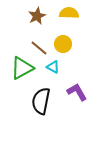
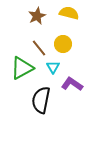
yellow semicircle: rotated 12 degrees clockwise
brown line: rotated 12 degrees clockwise
cyan triangle: rotated 32 degrees clockwise
purple L-shape: moved 5 px left, 8 px up; rotated 25 degrees counterclockwise
black semicircle: moved 1 px up
